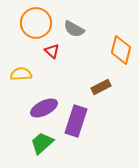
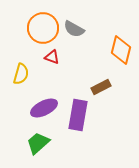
orange circle: moved 7 px right, 5 px down
red triangle: moved 6 px down; rotated 21 degrees counterclockwise
yellow semicircle: rotated 110 degrees clockwise
purple rectangle: moved 2 px right, 6 px up; rotated 8 degrees counterclockwise
green trapezoid: moved 4 px left
